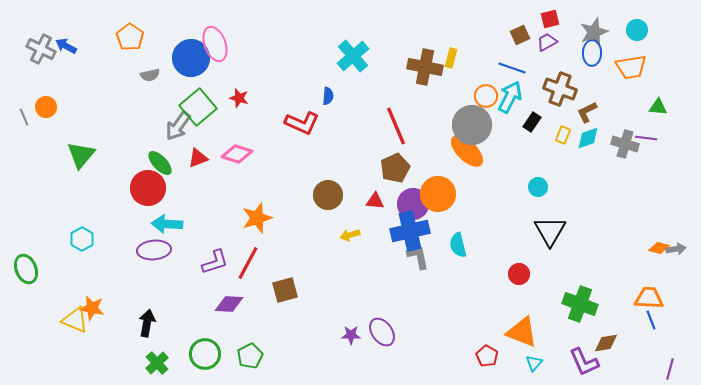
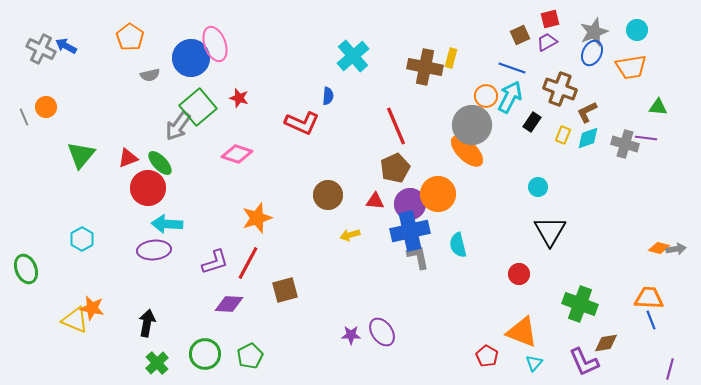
blue ellipse at (592, 53): rotated 25 degrees clockwise
red triangle at (198, 158): moved 70 px left
purple circle at (413, 204): moved 3 px left
